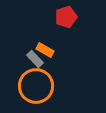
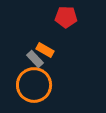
red pentagon: rotated 20 degrees clockwise
orange circle: moved 2 px left, 1 px up
